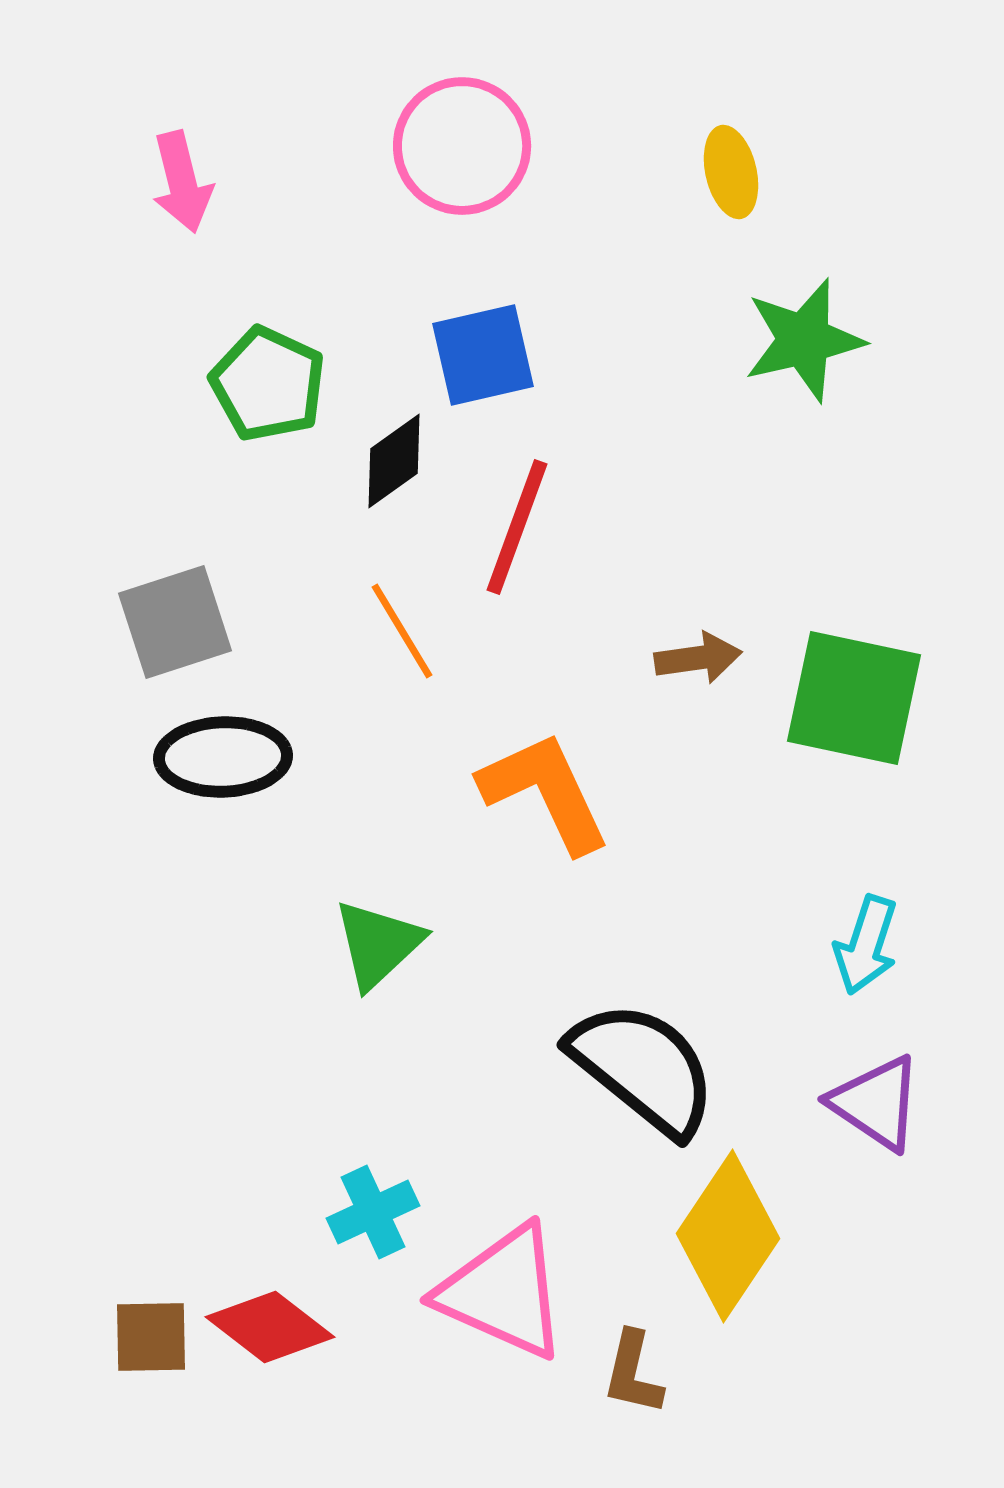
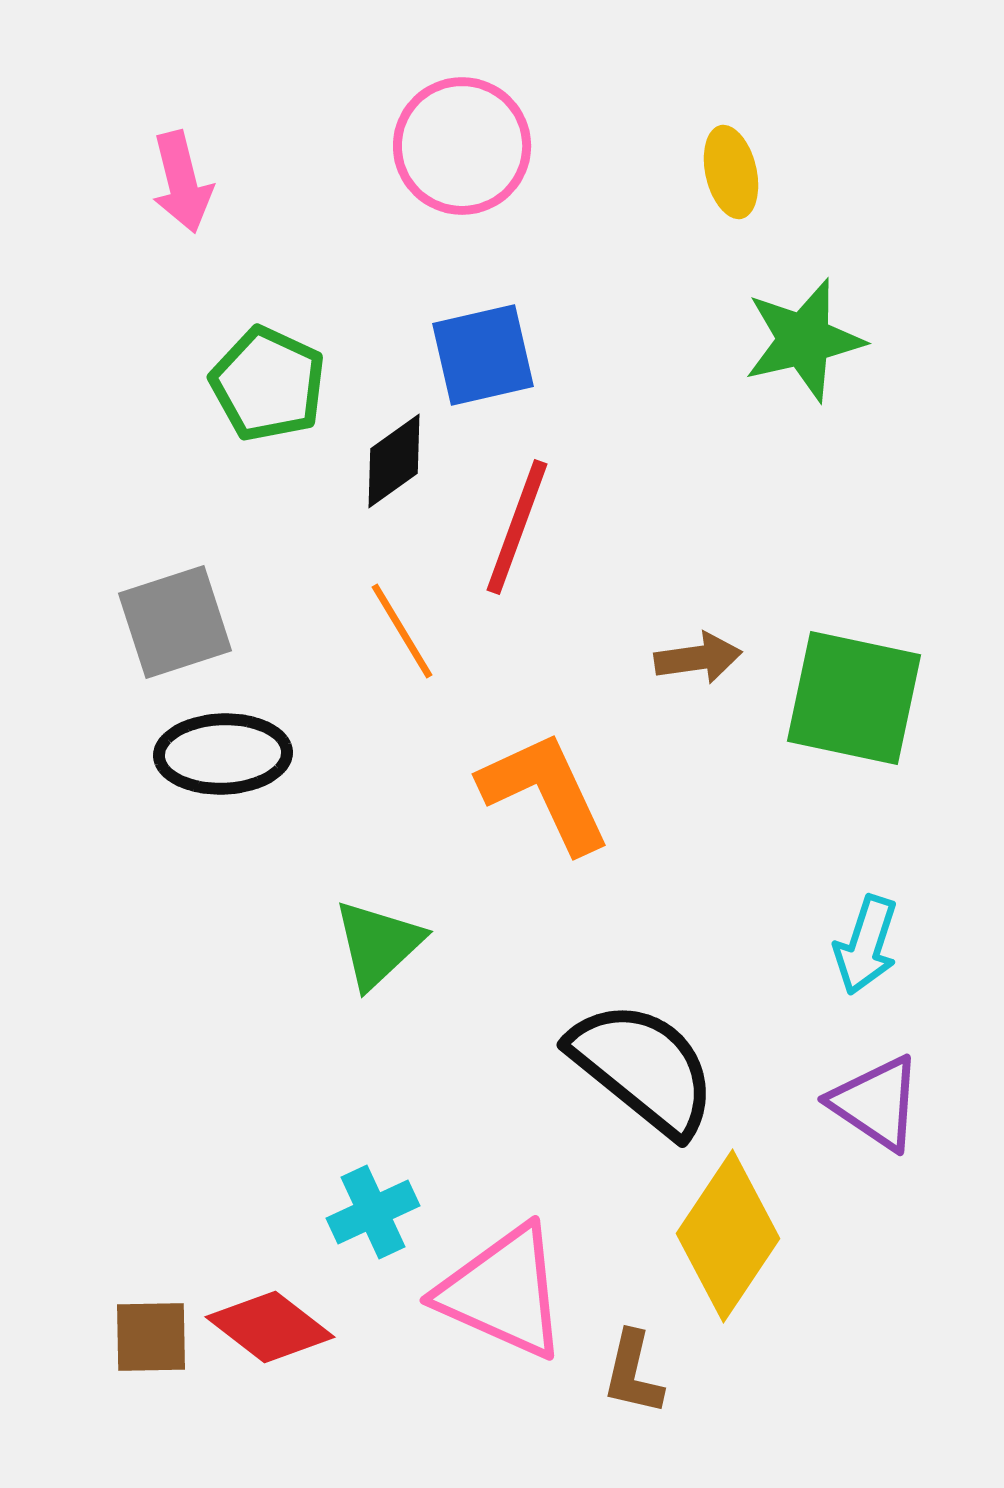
black ellipse: moved 3 px up
